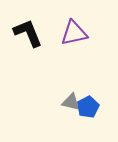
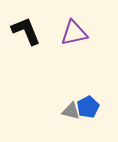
black L-shape: moved 2 px left, 2 px up
gray triangle: moved 9 px down
